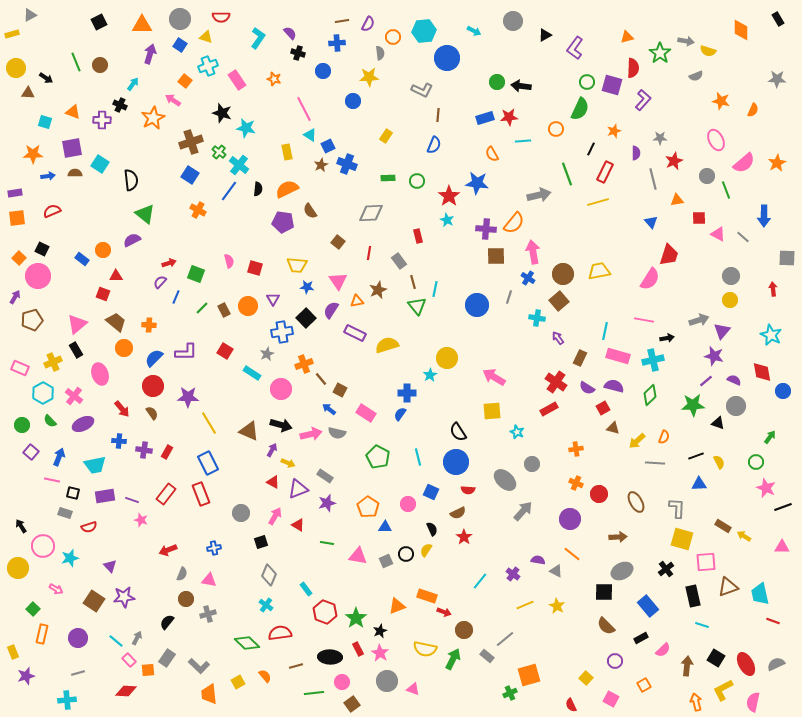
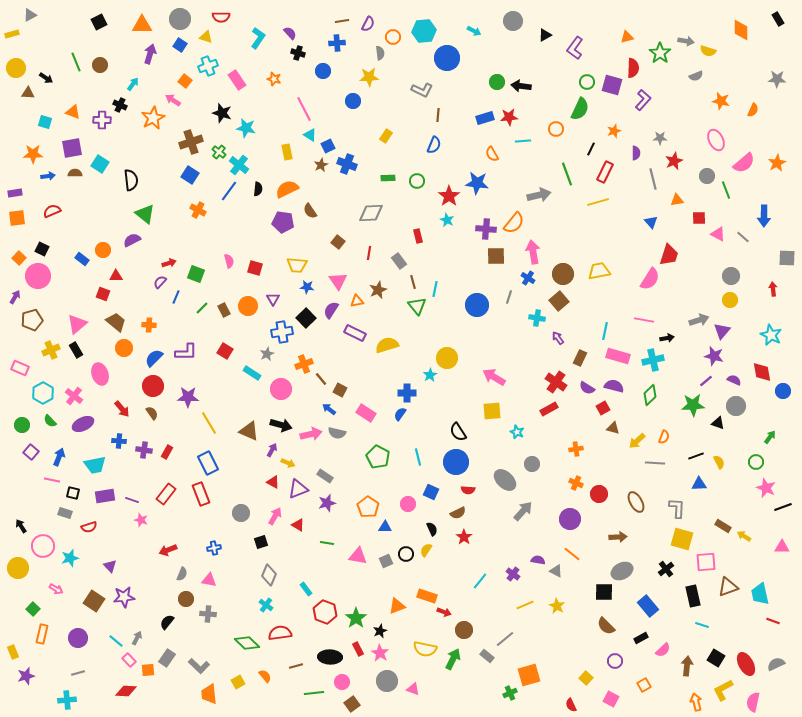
yellow cross at (53, 362): moved 2 px left, 12 px up
gray cross at (208, 614): rotated 21 degrees clockwise
